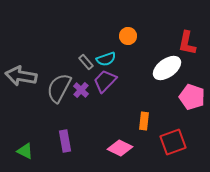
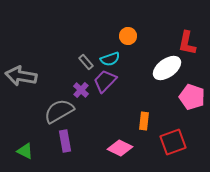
cyan semicircle: moved 4 px right
gray semicircle: moved 23 px down; rotated 32 degrees clockwise
